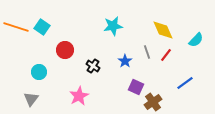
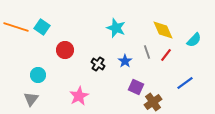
cyan star: moved 3 px right, 2 px down; rotated 30 degrees clockwise
cyan semicircle: moved 2 px left
black cross: moved 5 px right, 2 px up
cyan circle: moved 1 px left, 3 px down
